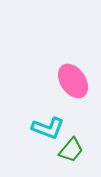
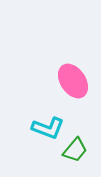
green trapezoid: moved 4 px right
